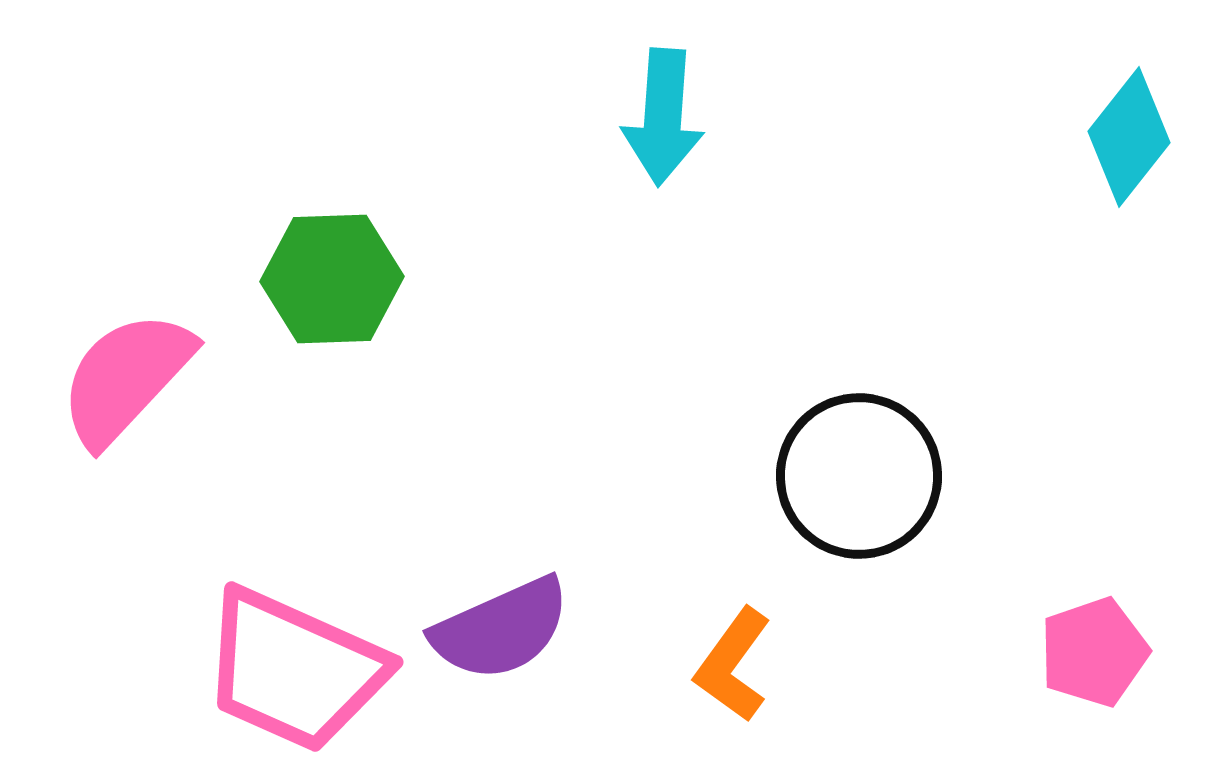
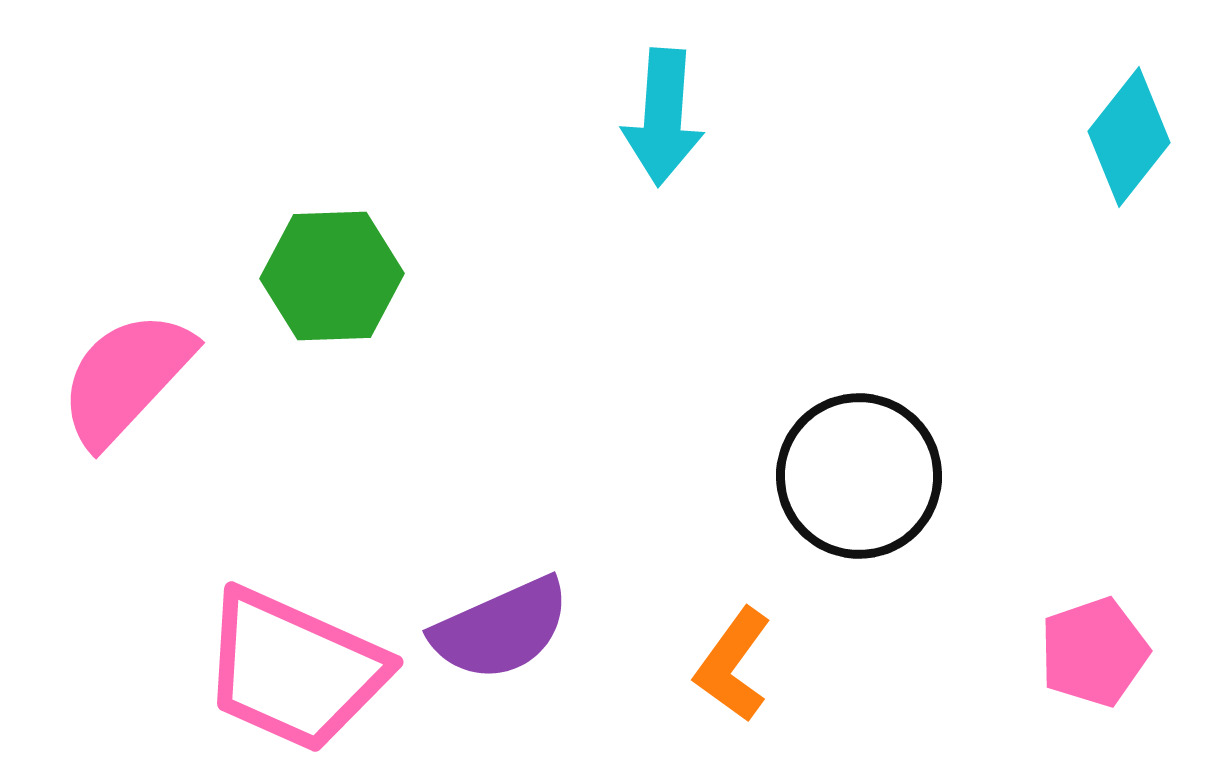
green hexagon: moved 3 px up
